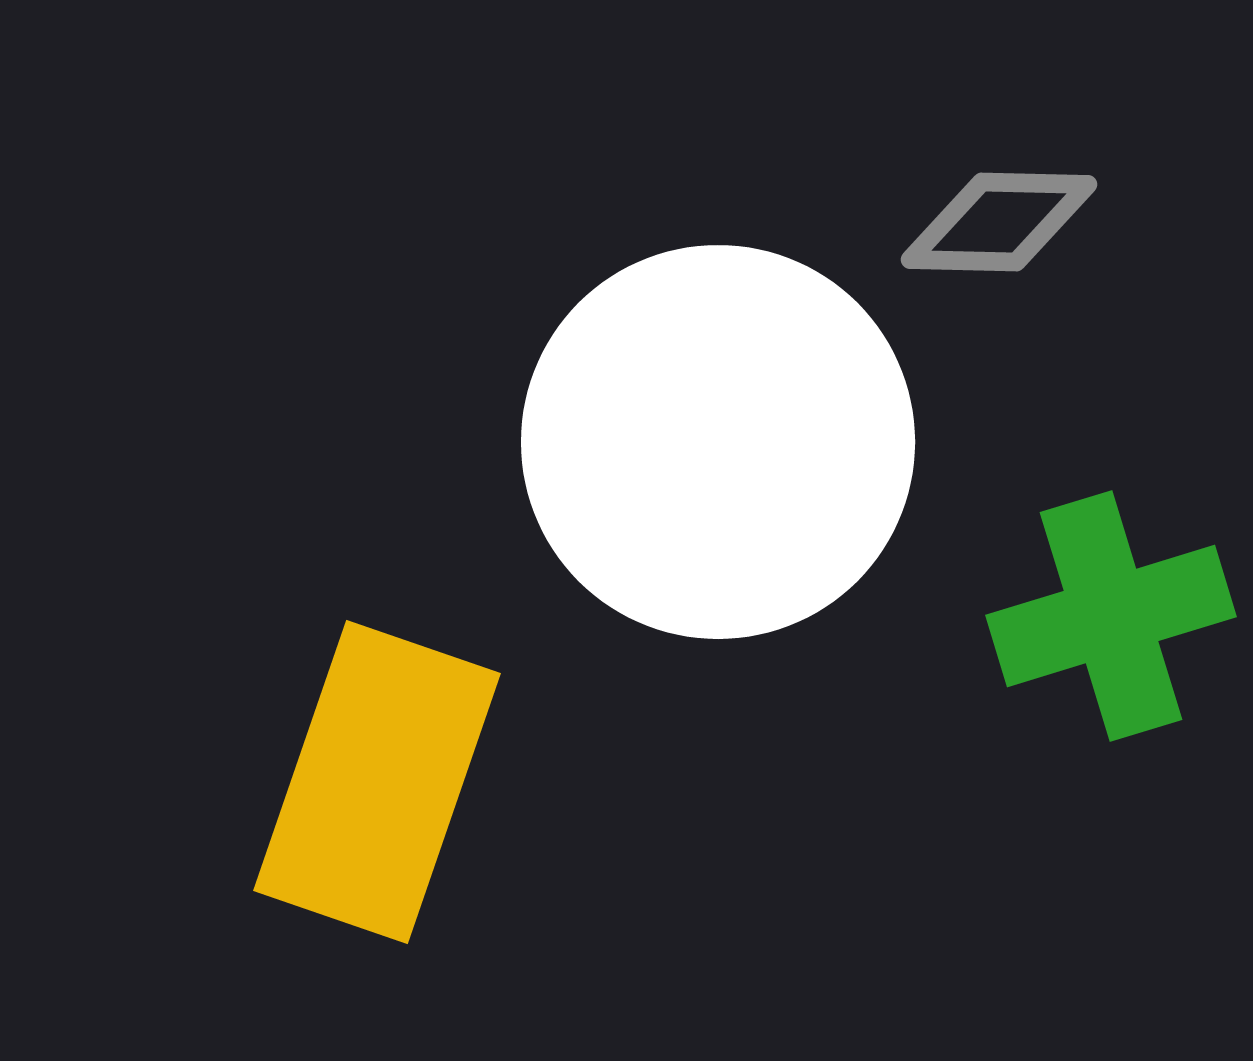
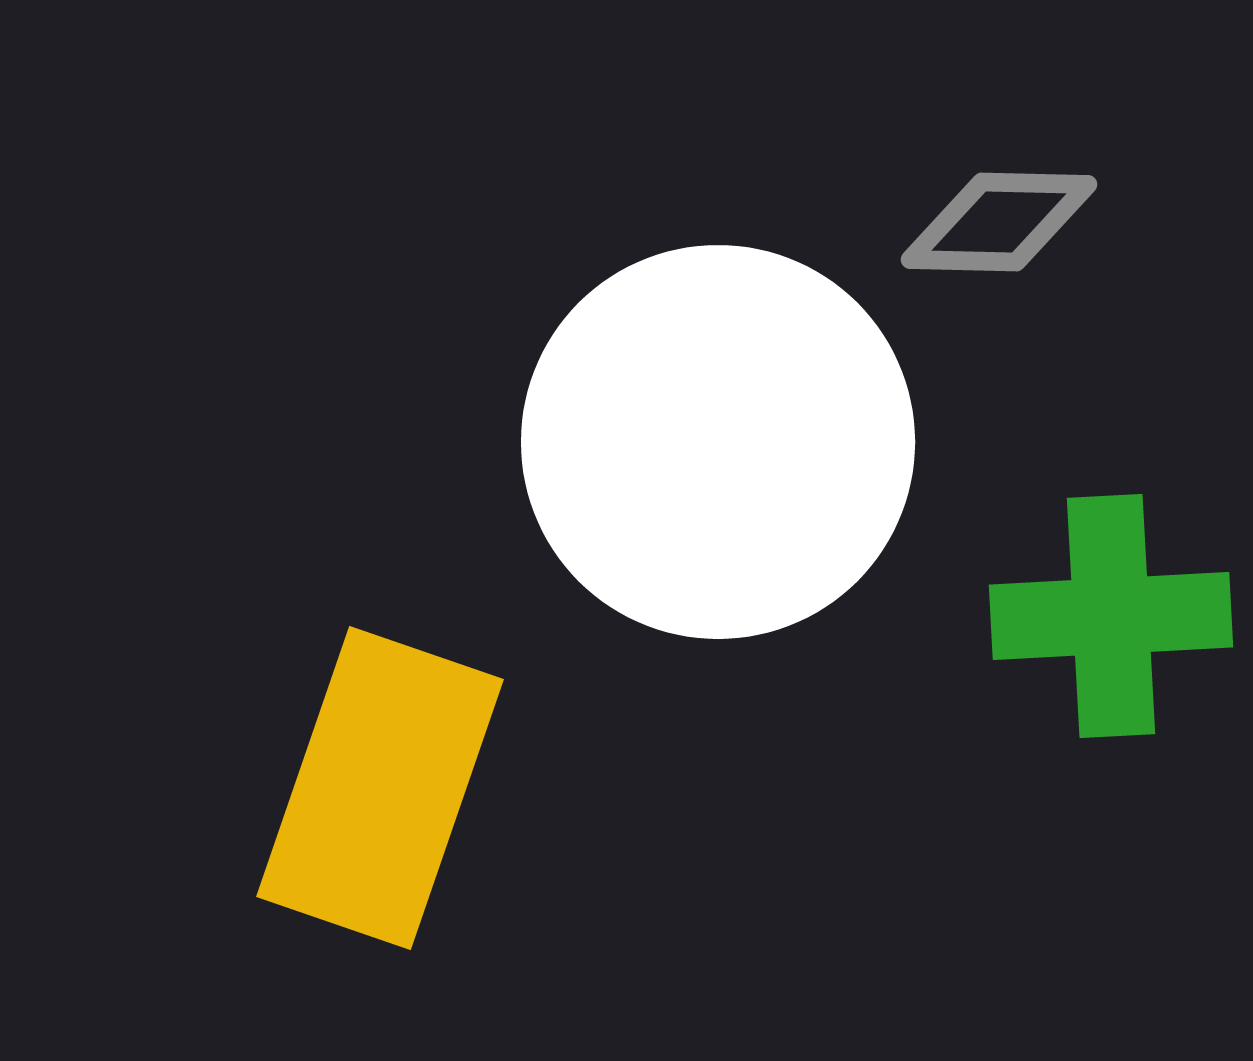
green cross: rotated 14 degrees clockwise
yellow rectangle: moved 3 px right, 6 px down
